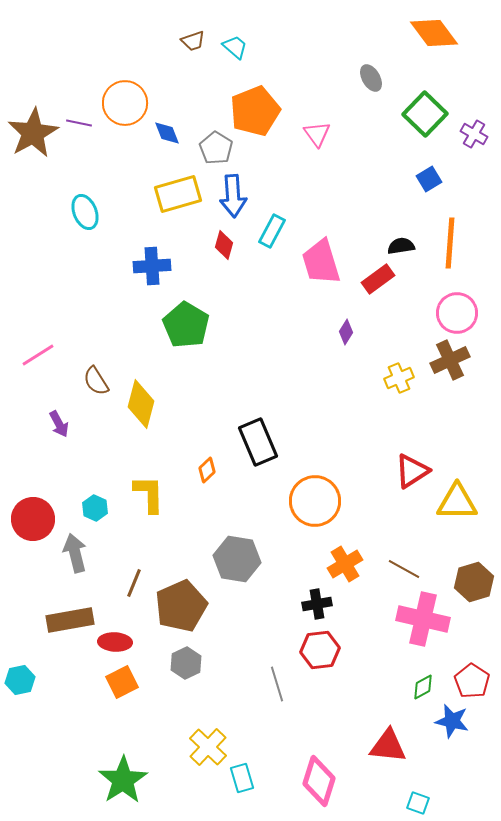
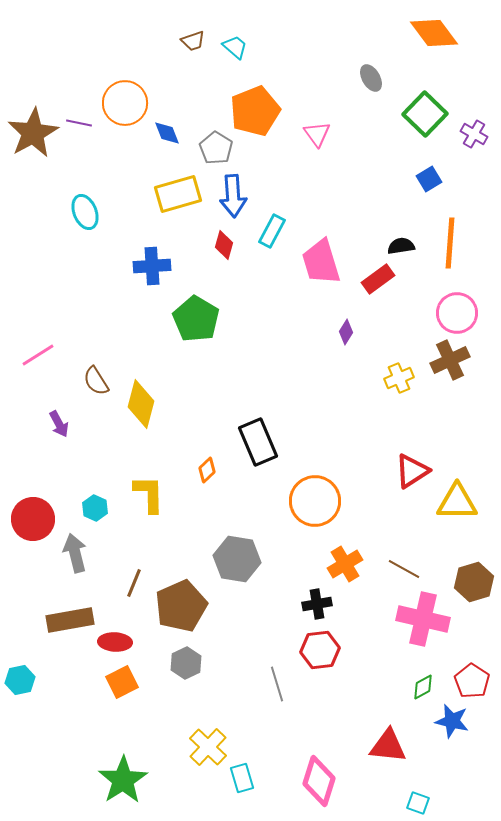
green pentagon at (186, 325): moved 10 px right, 6 px up
